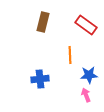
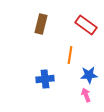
brown rectangle: moved 2 px left, 2 px down
orange line: rotated 12 degrees clockwise
blue cross: moved 5 px right
